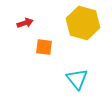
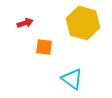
cyan triangle: moved 5 px left; rotated 15 degrees counterclockwise
